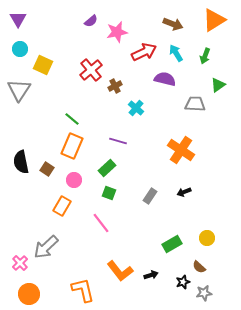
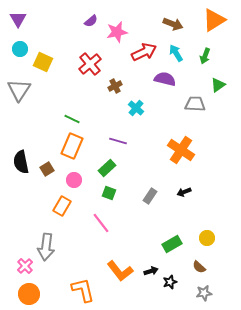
yellow square at (43, 65): moved 3 px up
red cross at (91, 70): moved 1 px left, 6 px up
green line at (72, 119): rotated 14 degrees counterclockwise
brown square at (47, 169): rotated 24 degrees clockwise
gray arrow at (46, 247): rotated 40 degrees counterclockwise
pink cross at (20, 263): moved 5 px right, 3 px down
black arrow at (151, 275): moved 4 px up
black star at (183, 282): moved 13 px left
